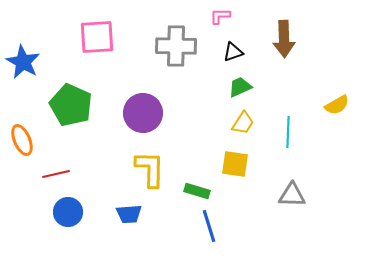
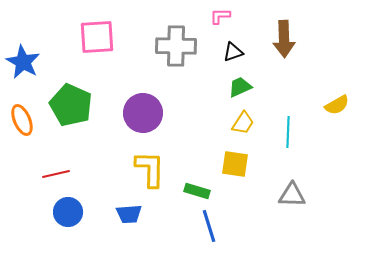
orange ellipse: moved 20 px up
